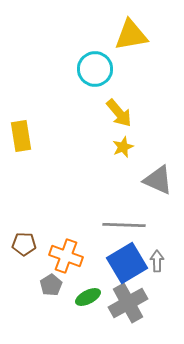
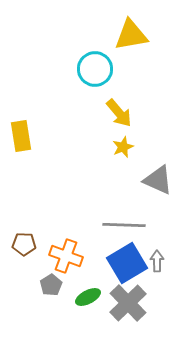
gray cross: rotated 15 degrees counterclockwise
